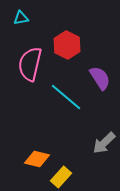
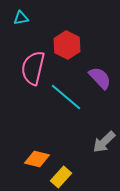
pink semicircle: moved 3 px right, 4 px down
purple semicircle: rotated 10 degrees counterclockwise
gray arrow: moved 1 px up
